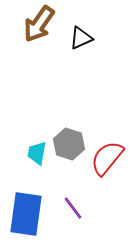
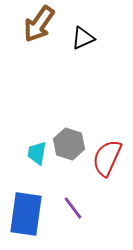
black triangle: moved 2 px right
red semicircle: rotated 15 degrees counterclockwise
